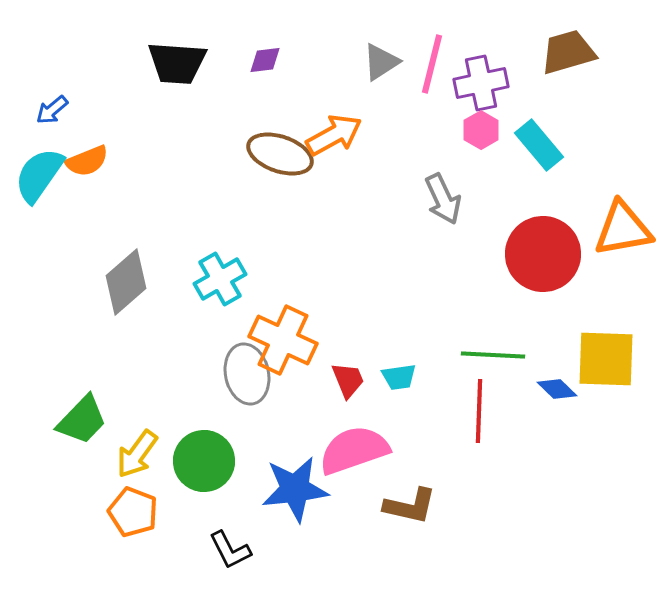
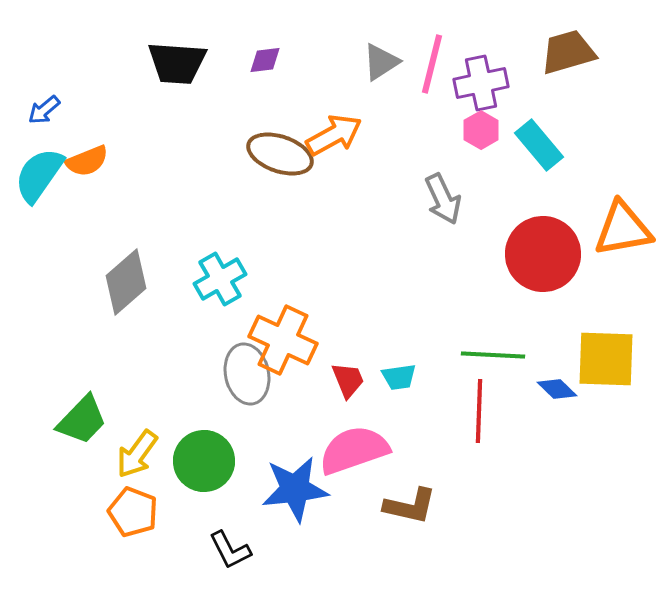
blue arrow: moved 8 px left
